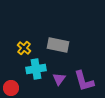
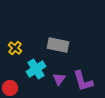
yellow cross: moved 9 px left
cyan cross: rotated 24 degrees counterclockwise
purple L-shape: moved 1 px left
red circle: moved 1 px left
